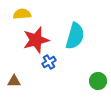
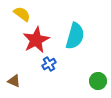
yellow semicircle: rotated 42 degrees clockwise
red star: rotated 12 degrees counterclockwise
blue cross: moved 2 px down
brown triangle: rotated 24 degrees clockwise
